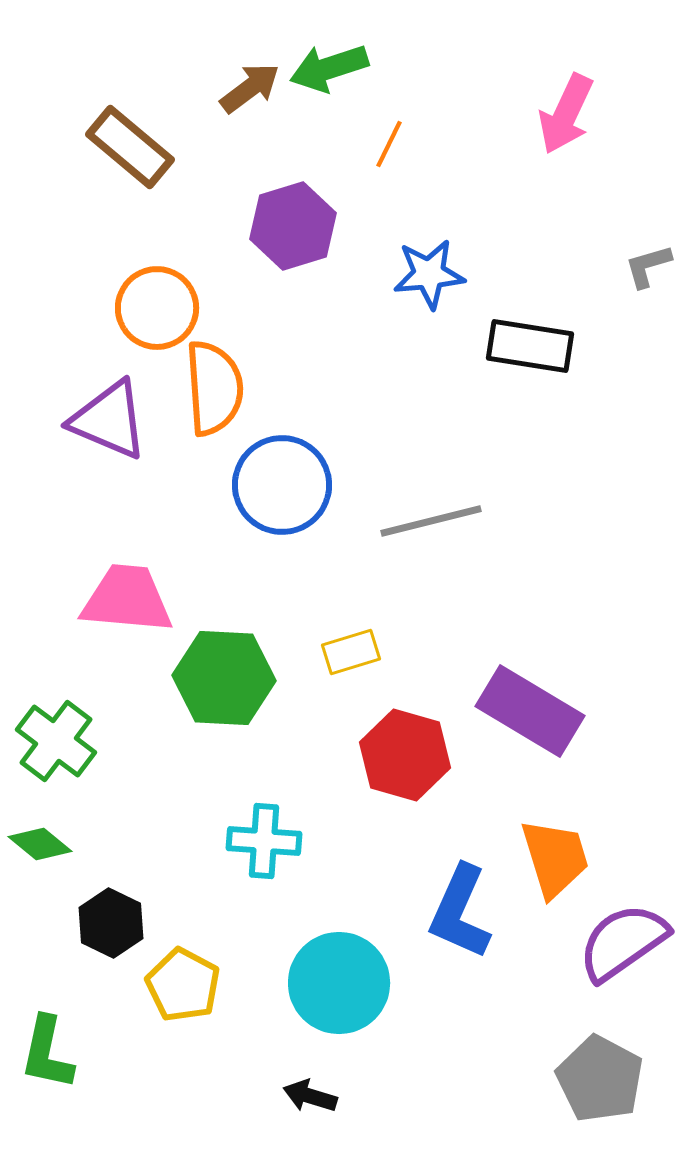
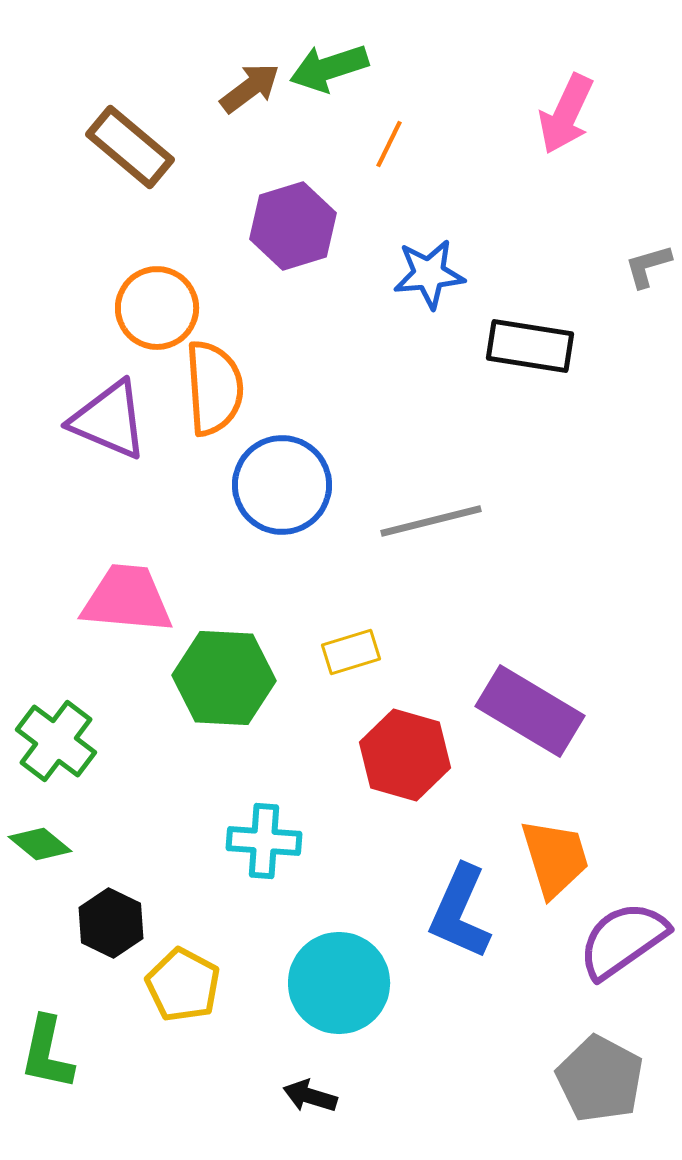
purple semicircle: moved 2 px up
